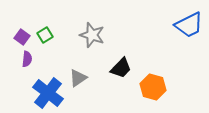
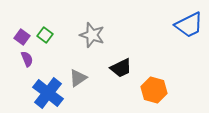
green square: rotated 21 degrees counterclockwise
purple semicircle: rotated 28 degrees counterclockwise
black trapezoid: rotated 20 degrees clockwise
orange hexagon: moved 1 px right, 3 px down
